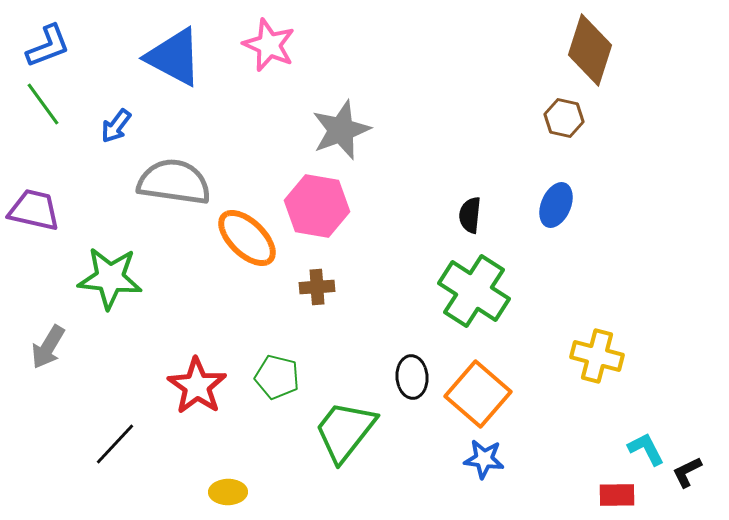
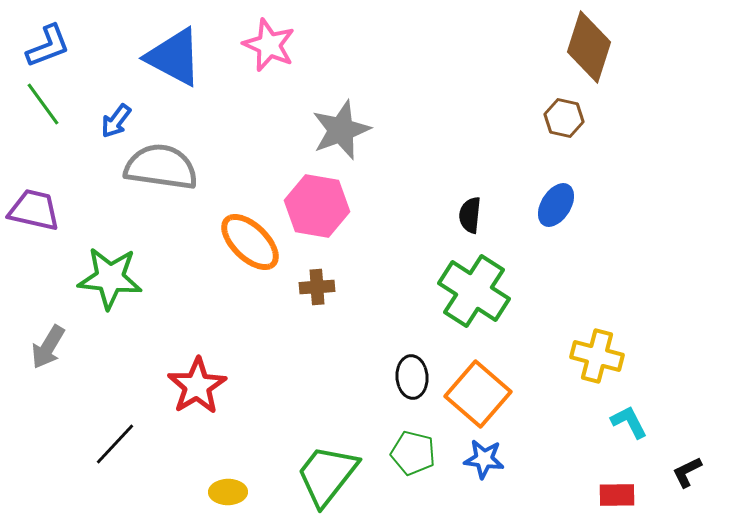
brown diamond: moved 1 px left, 3 px up
blue arrow: moved 5 px up
gray semicircle: moved 13 px left, 15 px up
blue ellipse: rotated 9 degrees clockwise
orange ellipse: moved 3 px right, 4 px down
green pentagon: moved 136 px right, 76 px down
red star: rotated 6 degrees clockwise
green trapezoid: moved 18 px left, 44 px down
cyan L-shape: moved 17 px left, 27 px up
